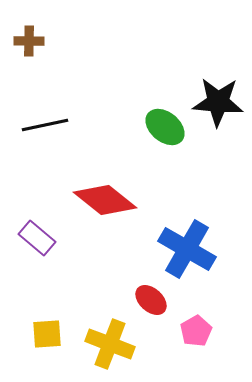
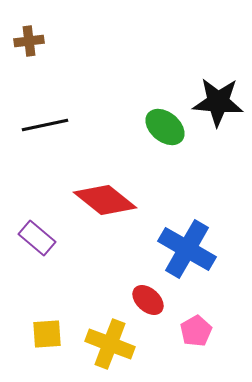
brown cross: rotated 8 degrees counterclockwise
red ellipse: moved 3 px left
